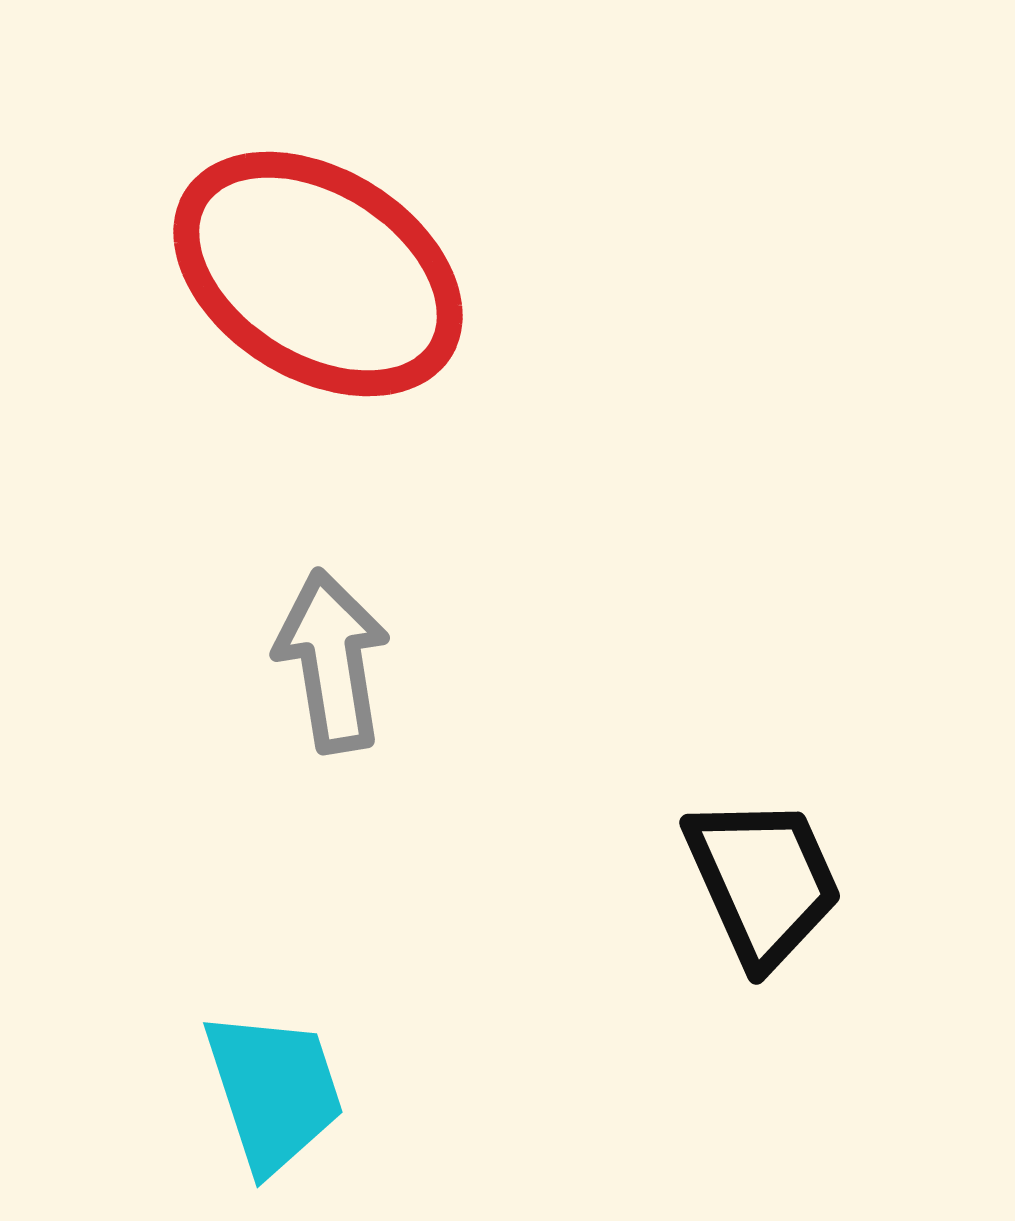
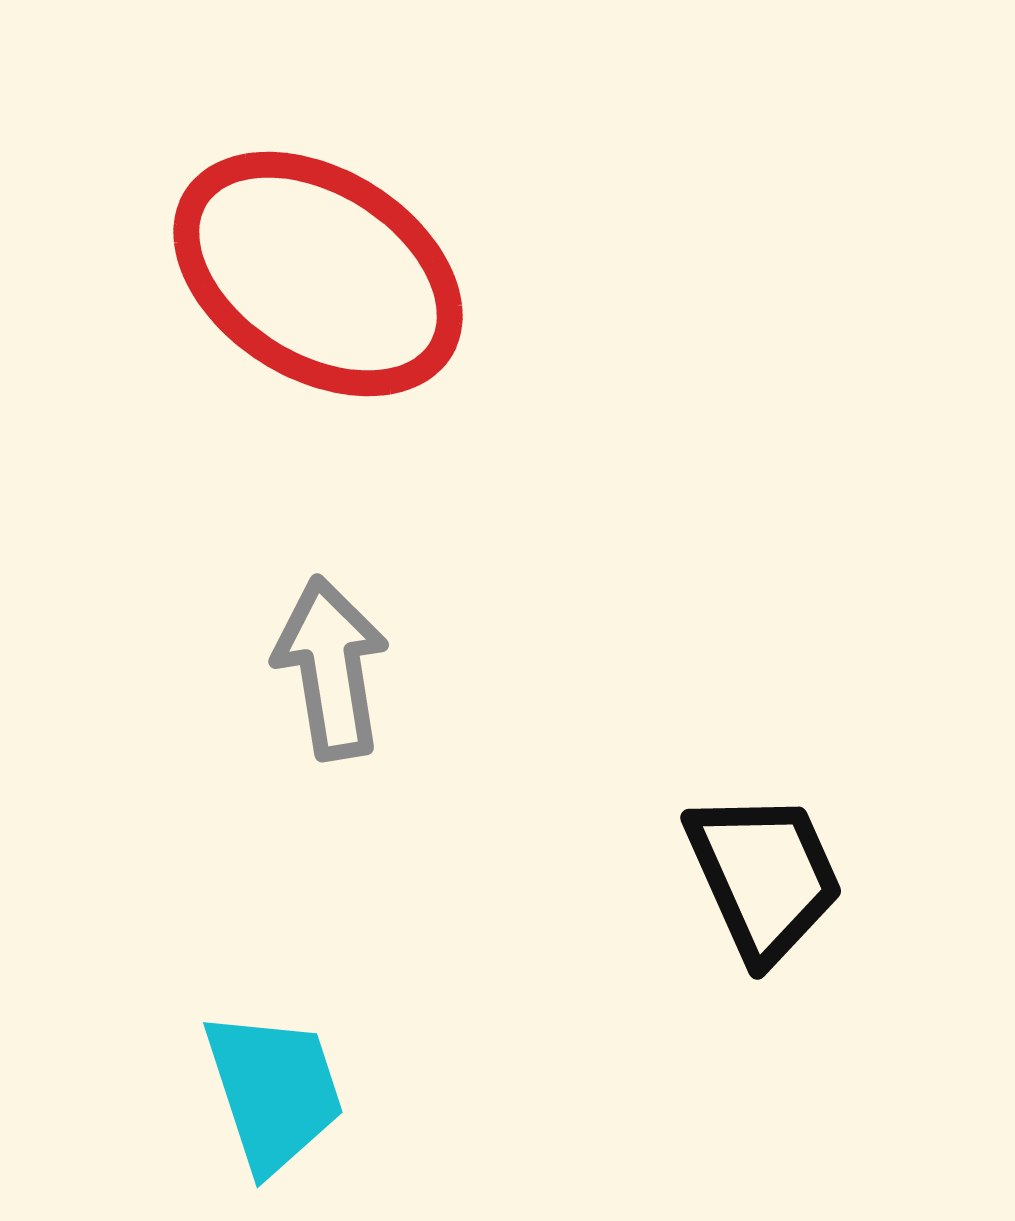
gray arrow: moved 1 px left, 7 px down
black trapezoid: moved 1 px right, 5 px up
